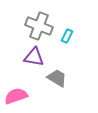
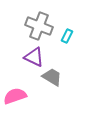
purple triangle: rotated 15 degrees clockwise
gray trapezoid: moved 5 px left, 1 px up
pink semicircle: moved 1 px left
